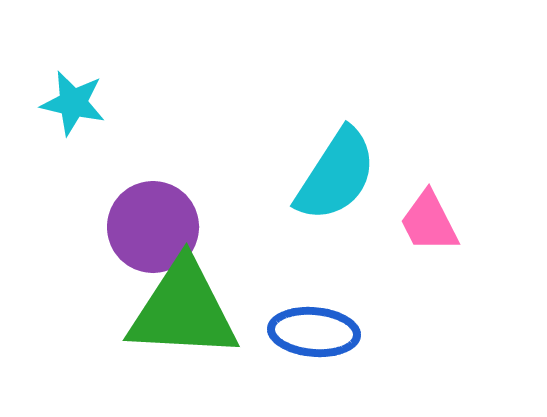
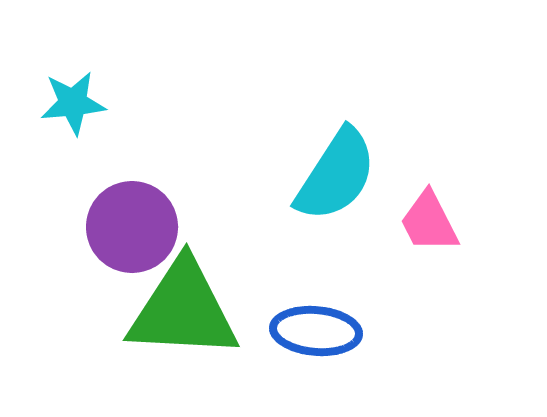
cyan star: rotated 18 degrees counterclockwise
purple circle: moved 21 px left
blue ellipse: moved 2 px right, 1 px up
